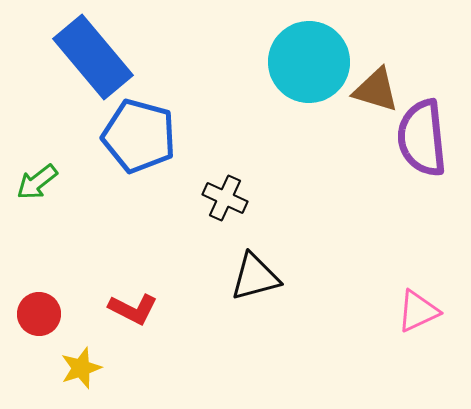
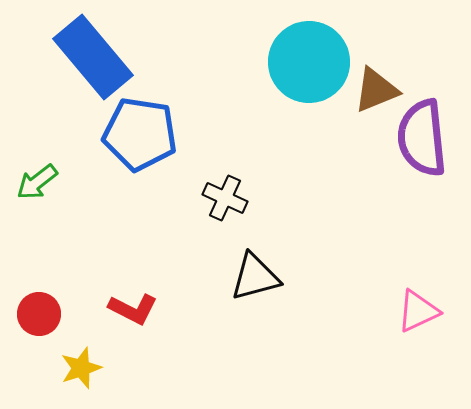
brown triangle: rotated 39 degrees counterclockwise
blue pentagon: moved 1 px right, 2 px up; rotated 6 degrees counterclockwise
